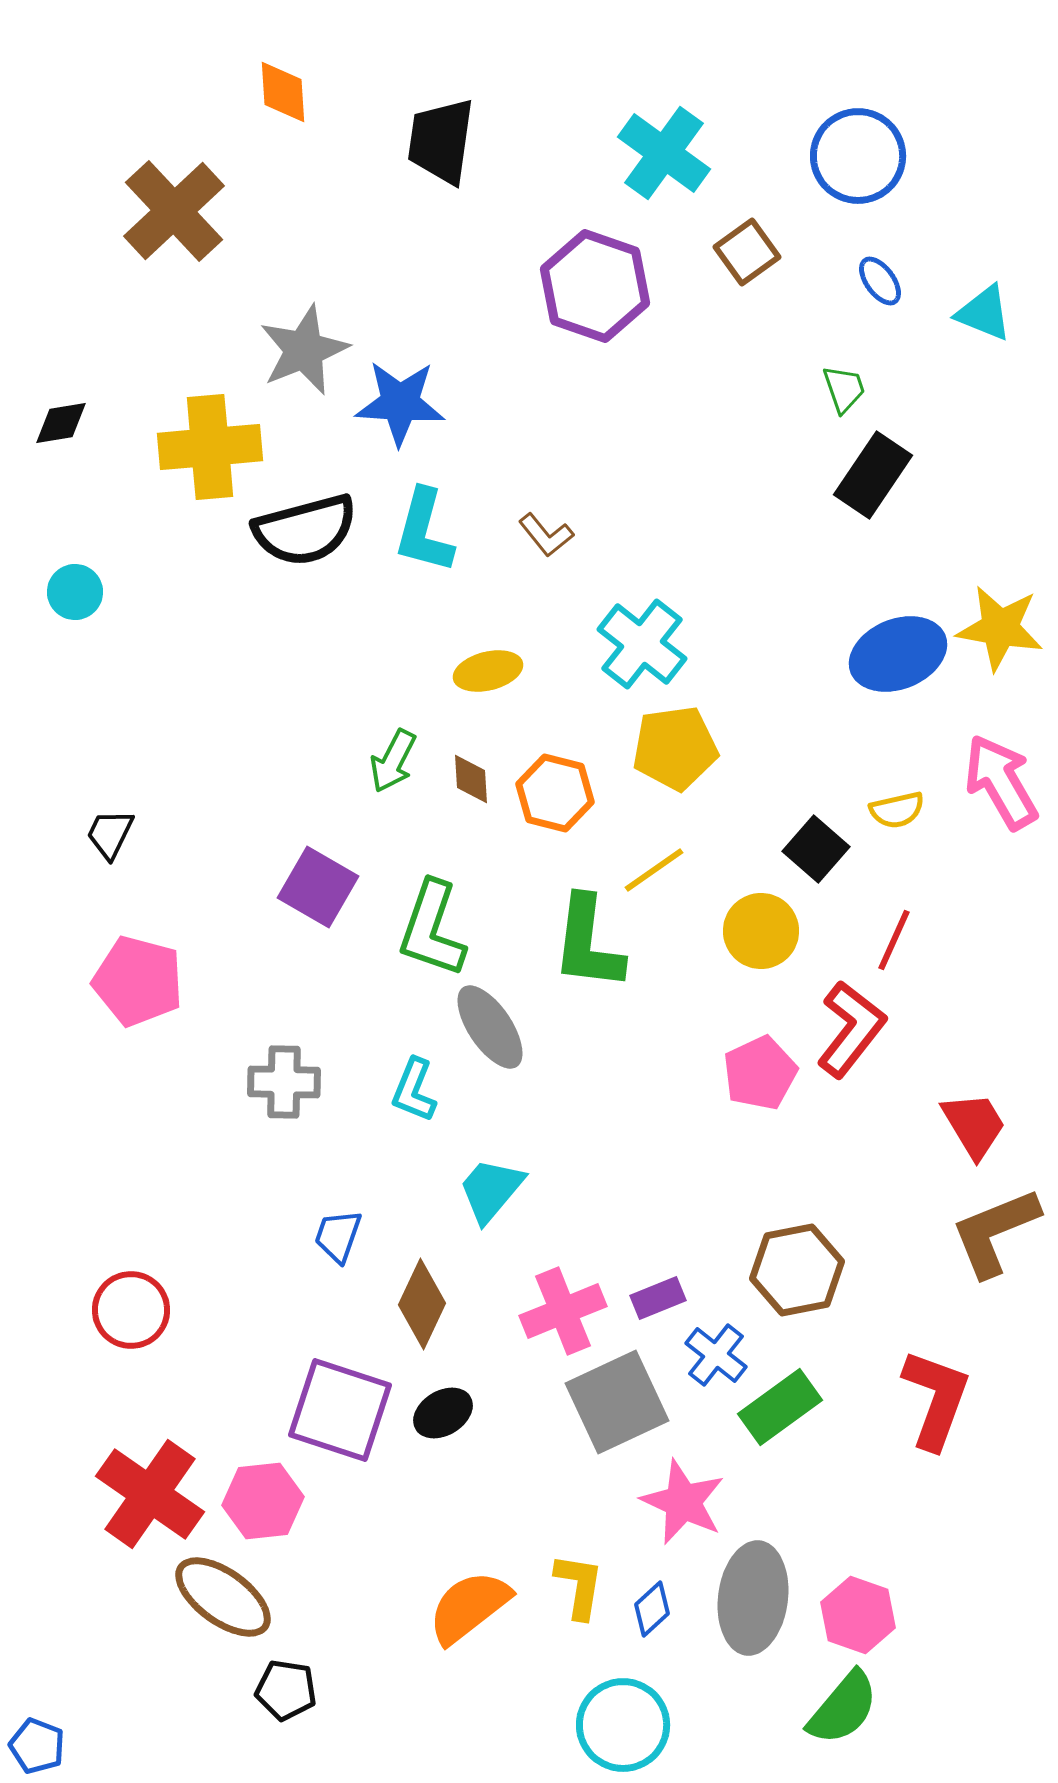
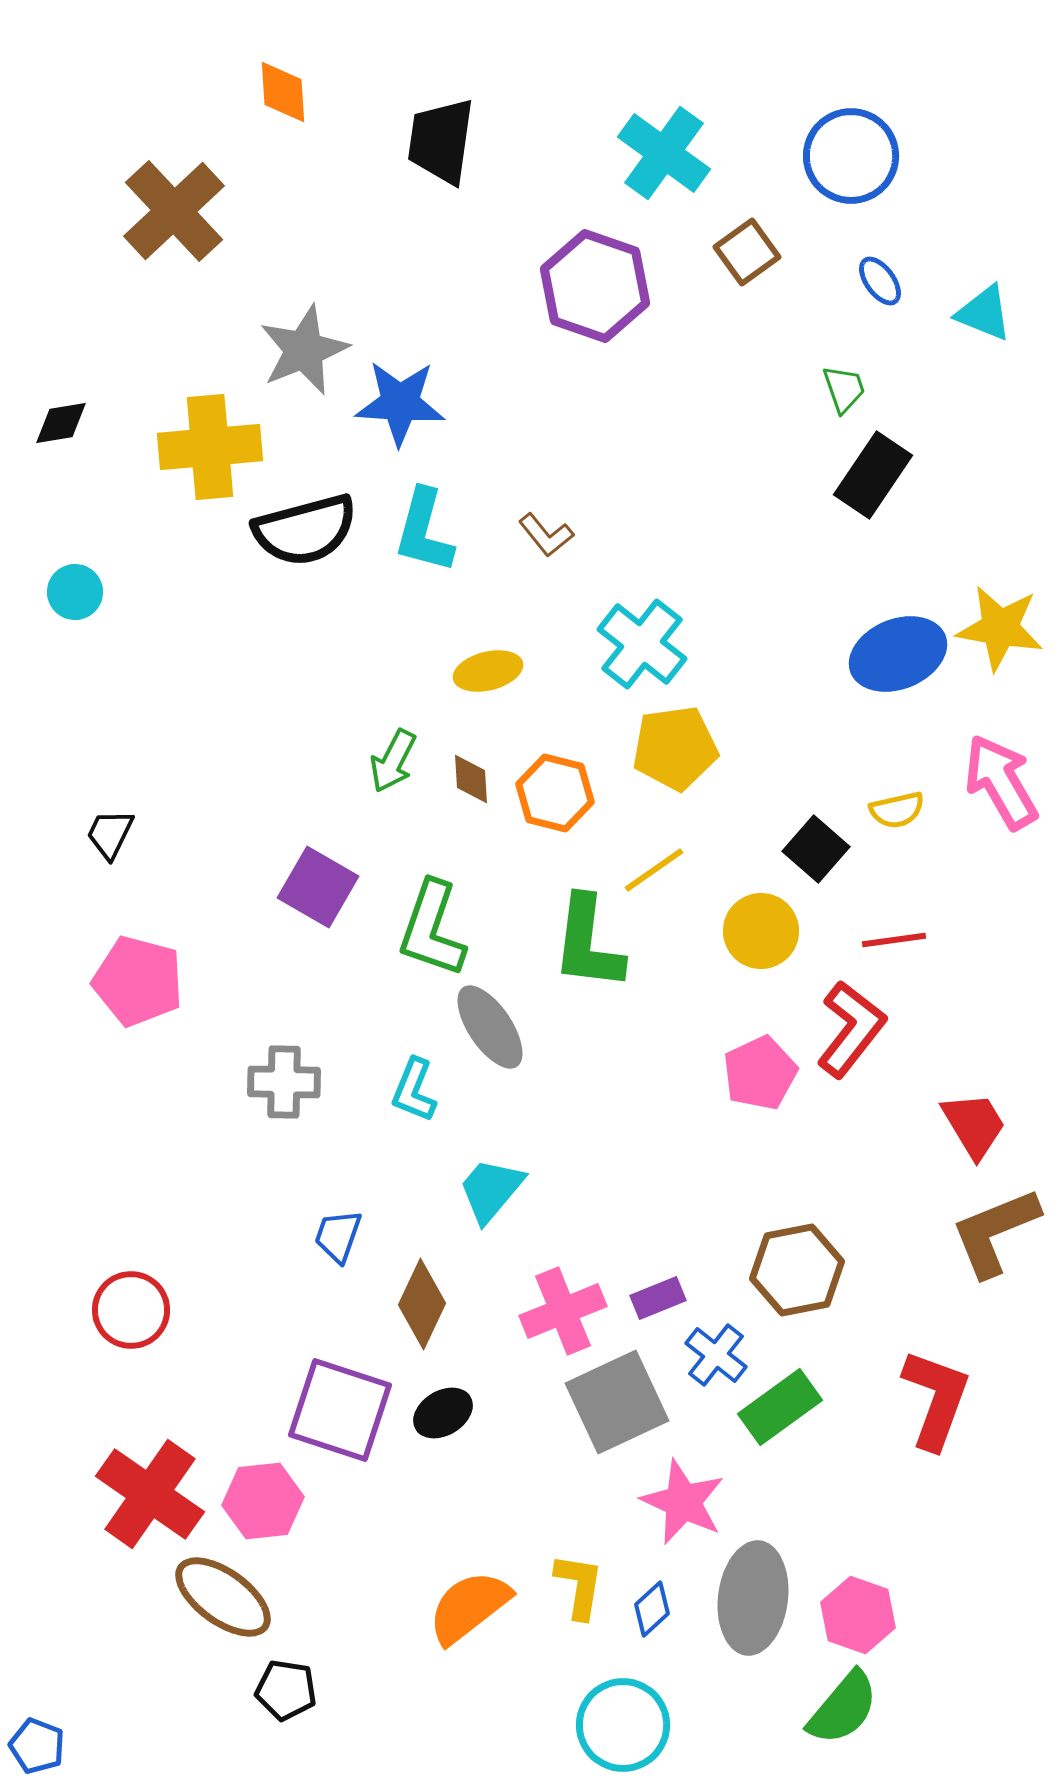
blue circle at (858, 156): moved 7 px left
red line at (894, 940): rotated 58 degrees clockwise
